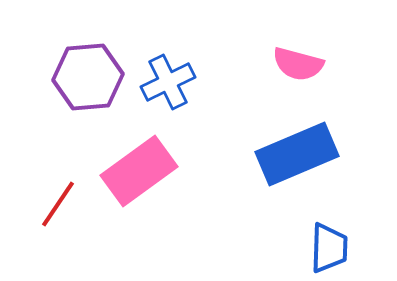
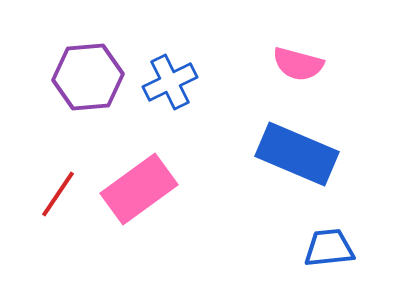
blue cross: moved 2 px right
blue rectangle: rotated 46 degrees clockwise
pink rectangle: moved 18 px down
red line: moved 10 px up
blue trapezoid: rotated 98 degrees counterclockwise
